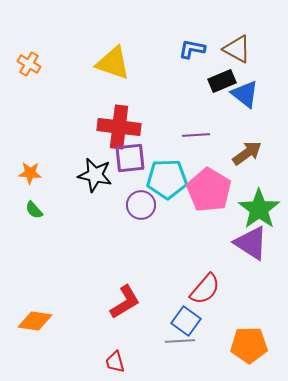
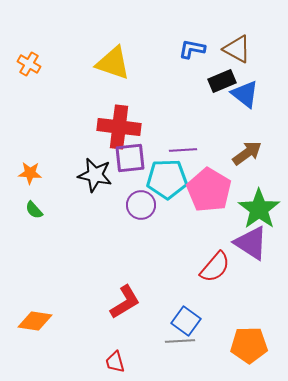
purple line: moved 13 px left, 15 px down
red semicircle: moved 10 px right, 22 px up
